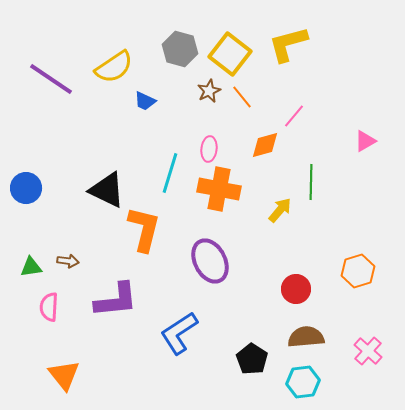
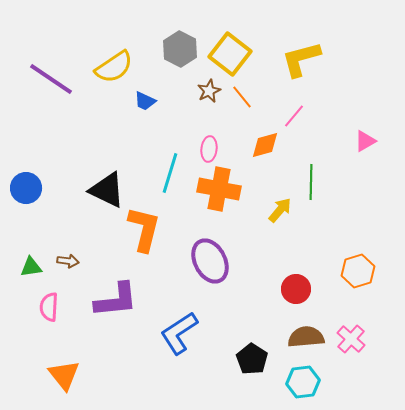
yellow L-shape: moved 13 px right, 15 px down
gray hexagon: rotated 12 degrees clockwise
pink cross: moved 17 px left, 12 px up
